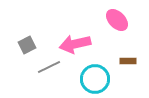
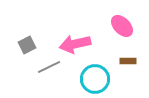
pink ellipse: moved 5 px right, 6 px down
